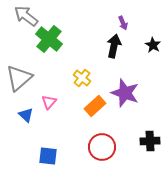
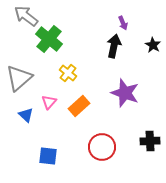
yellow cross: moved 14 px left, 5 px up
orange rectangle: moved 16 px left
